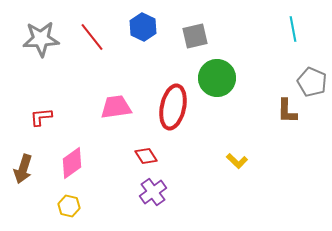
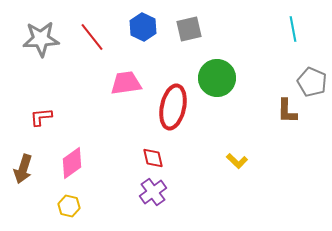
gray square: moved 6 px left, 7 px up
pink trapezoid: moved 10 px right, 24 px up
red diamond: moved 7 px right, 2 px down; rotated 20 degrees clockwise
